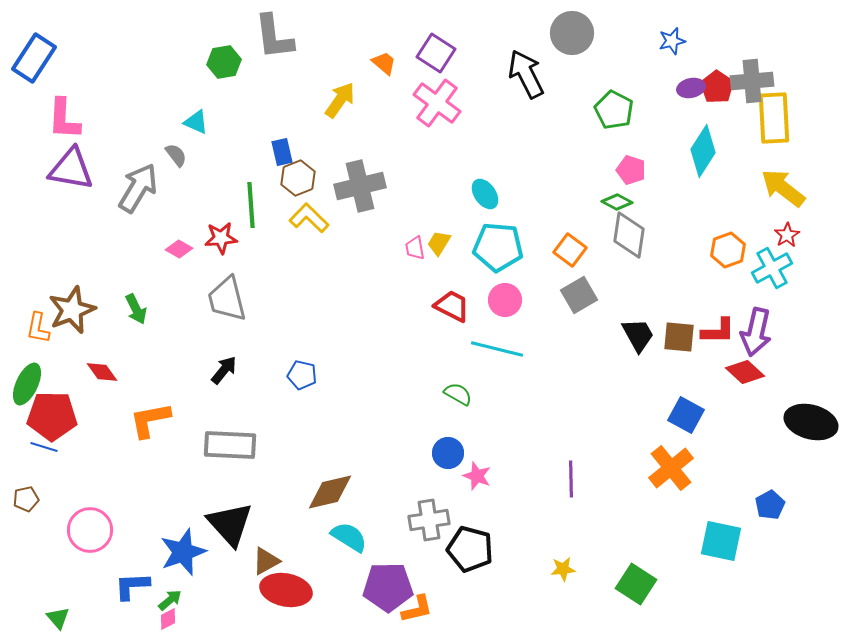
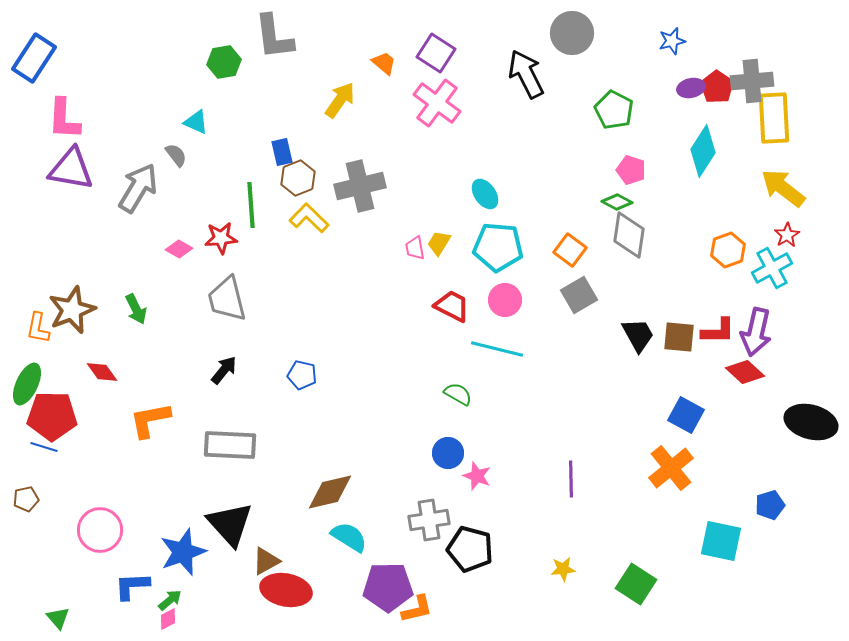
blue pentagon at (770, 505): rotated 12 degrees clockwise
pink circle at (90, 530): moved 10 px right
